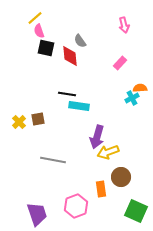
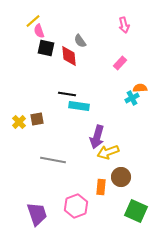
yellow line: moved 2 px left, 3 px down
red diamond: moved 1 px left
brown square: moved 1 px left
orange rectangle: moved 2 px up; rotated 14 degrees clockwise
